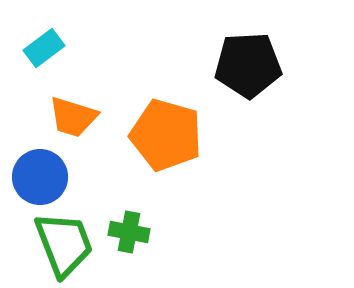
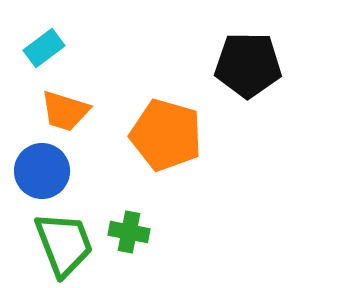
black pentagon: rotated 4 degrees clockwise
orange trapezoid: moved 8 px left, 6 px up
blue circle: moved 2 px right, 6 px up
